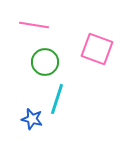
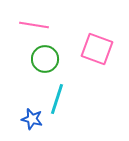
green circle: moved 3 px up
